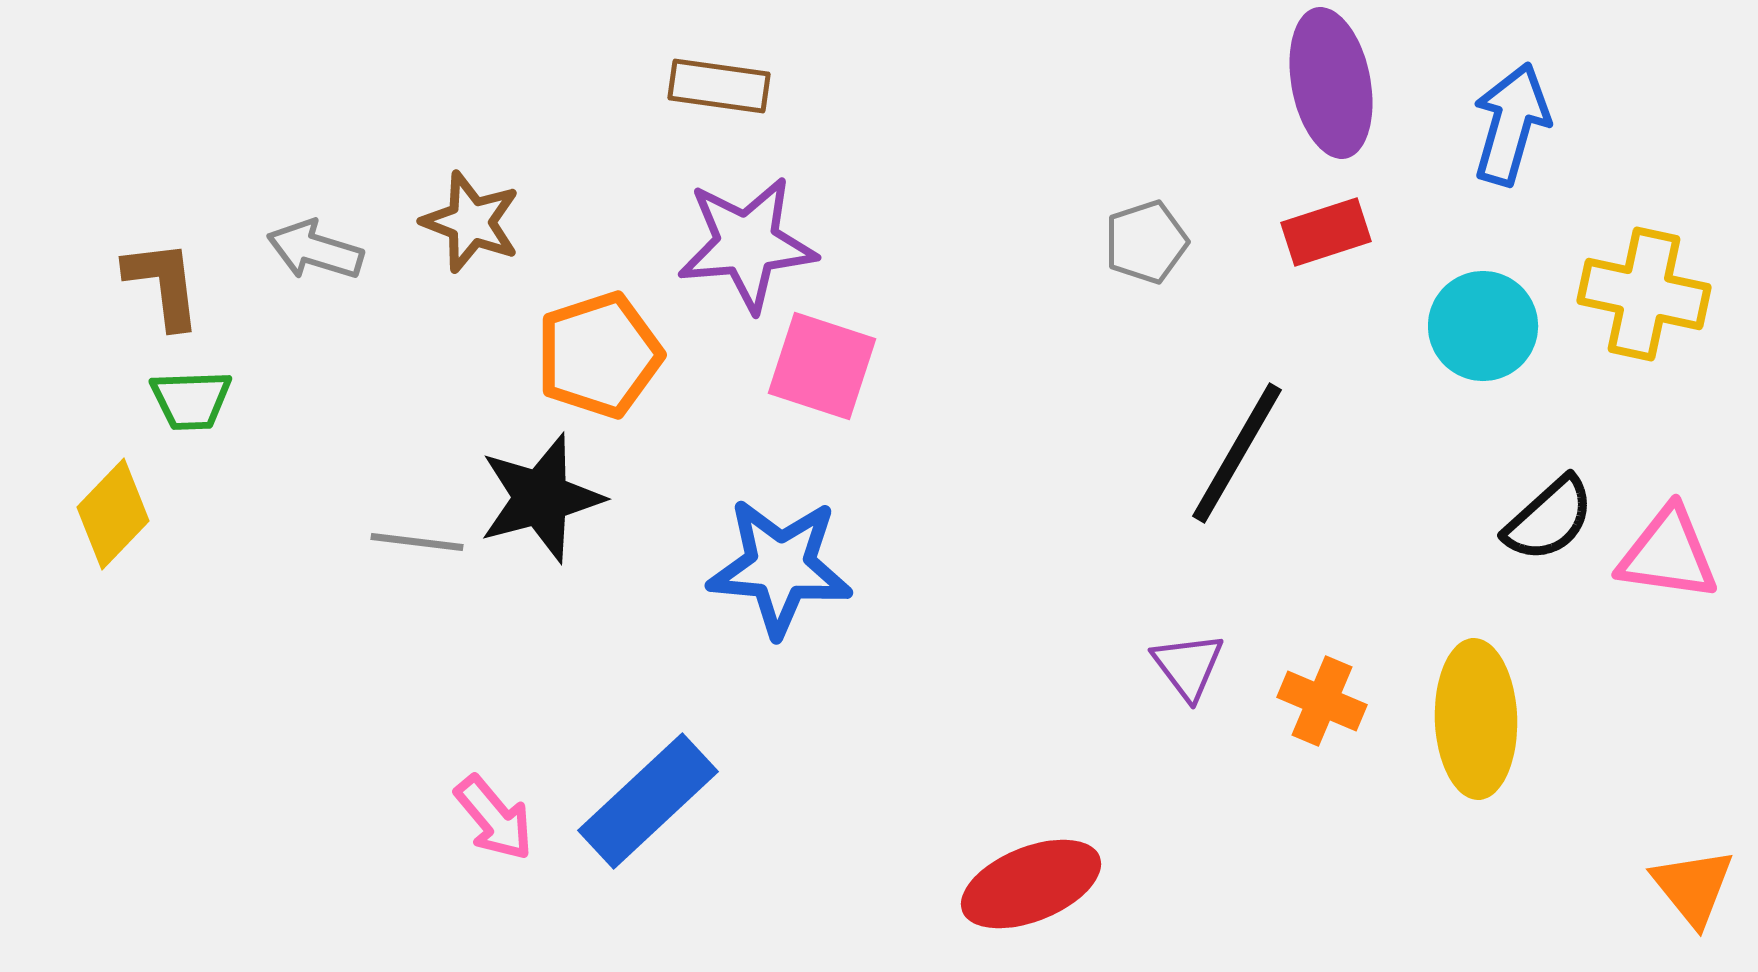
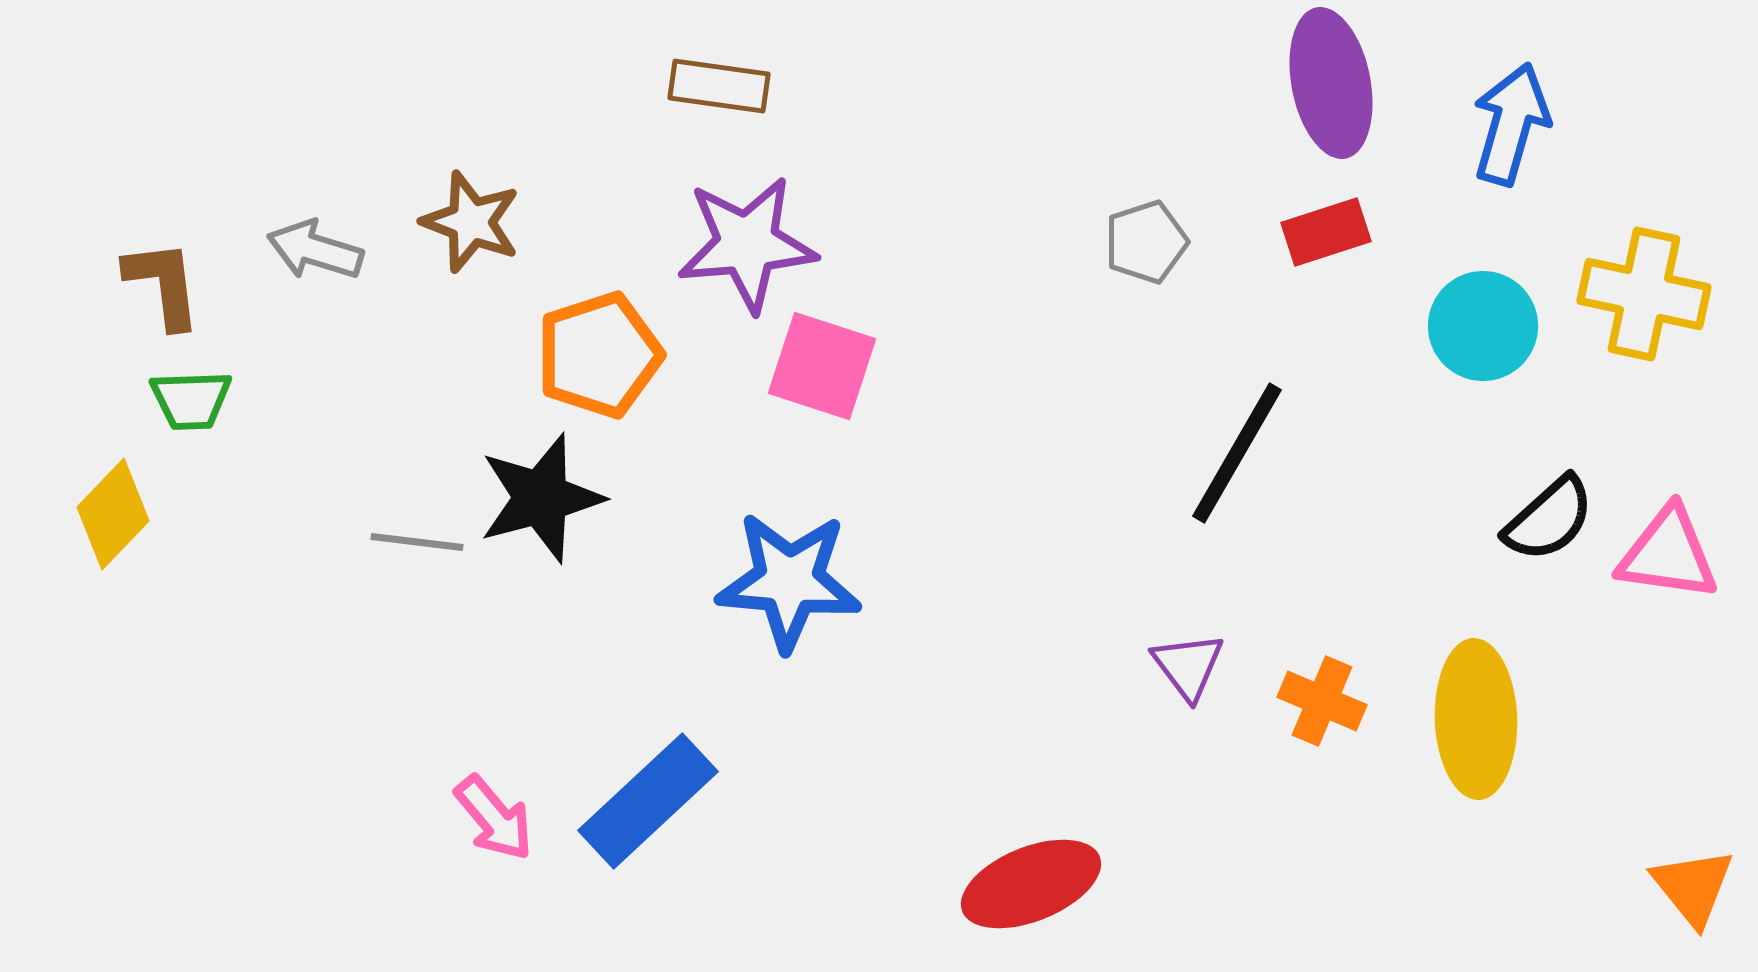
blue star: moved 9 px right, 14 px down
